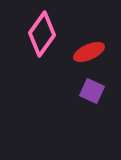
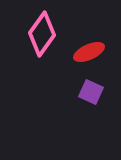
purple square: moved 1 px left, 1 px down
